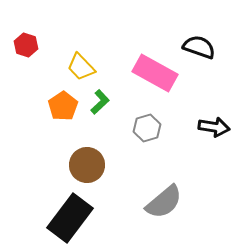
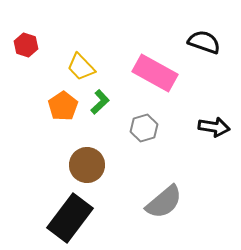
black semicircle: moved 5 px right, 5 px up
gray hexagon: moved 3 px left
